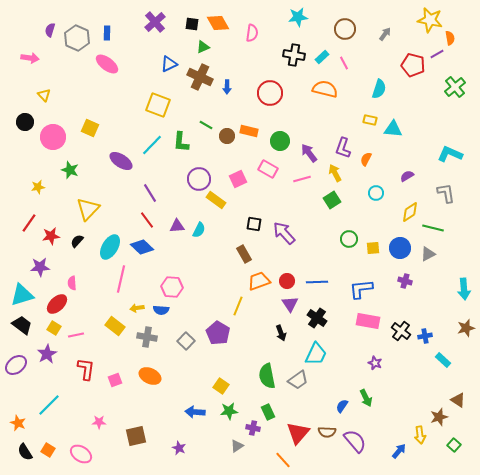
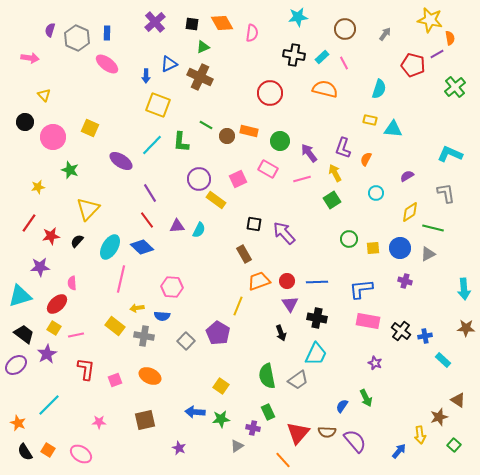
orange diamond at (218, 23): moved 4 px right
blue arrow at (227, 87): moved 81 px left, 11 px up
cyan triangle at (22, 295): moved 2 px left, 1 px down
blue semicircle at (161, 310): moved 1 px right, 6 px down
black cross at (317, 318): rotated 24 degrees counterclockwise
black trapezoid at (22, 325): moved 2 px right, 9 px down
brown star at (466, 328): rotated 18 degrees clockwise
gray cross at (147, 337): moved 3 px left, 1 px up
green star at (229, 411): moved 8 px left, 8 px down
brown square at (136, 436): moved 9 px right, 16 px up
